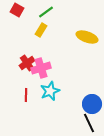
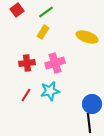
red square: rotated 24 degrees clockwise
yellow rectangle: moved 2 px right, 2 px down
red cross: rotated 28 degrees clockwise
pink cross: moved 14 px right, 5 px up
cyan star: rotated 12 degrees clockwise
red line: rotated 32 degrees clockwise
black line: rotated 18 degrees clockwise
